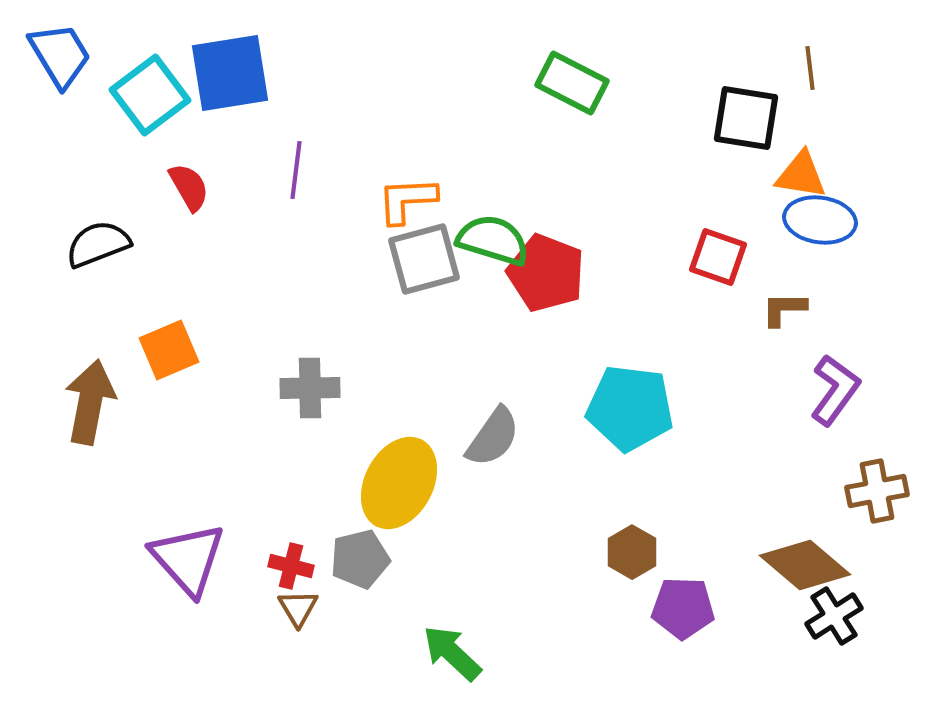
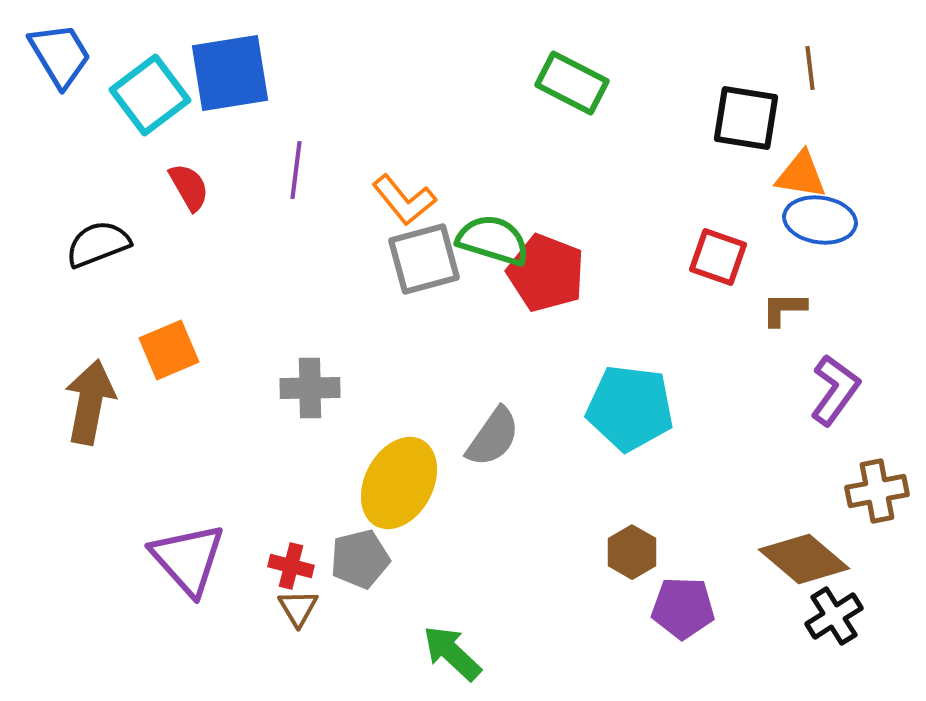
orange L-shape: moved 3 px left; rotated 126 degrees counterclockwise
brown diamond: moved 1 px left, 6 px up
